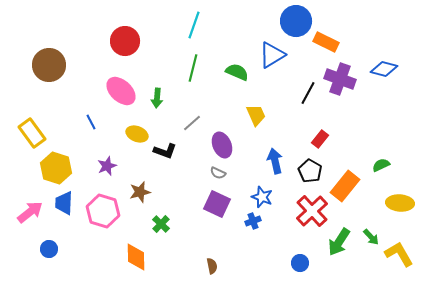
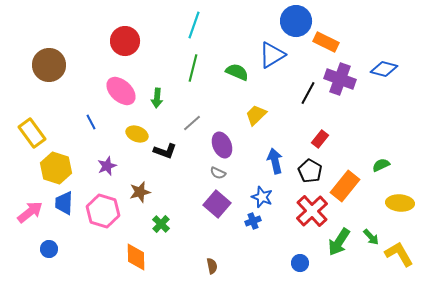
yellow trapezoid at (256, 115): rotated 110 degrees counterclockwise
purple square at (217, 204): rotated 16 degrees clockwise
